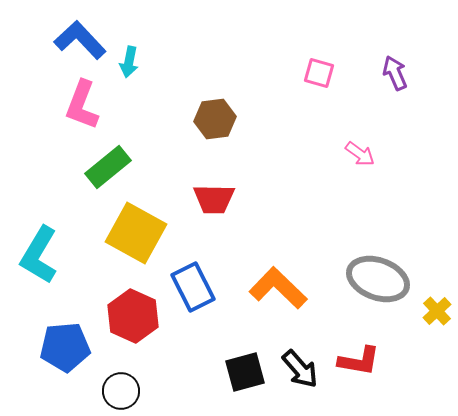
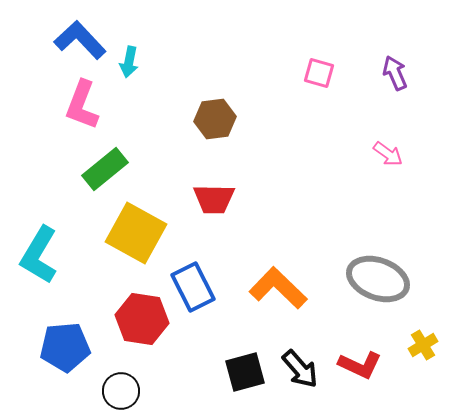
pink arrow: moved 28 px right
green rectangle: moved 3 px left, 2 px down
yellow cross: moved 14 px left, 34 px down; rotated 12 degrees clockwise
red hexagon: moved 9 px right, 3 px down; rotated 15 degrees counterclockwise
red L-shape: moved 1 px right, 4 px down; rotated 15 degrees clockwise
